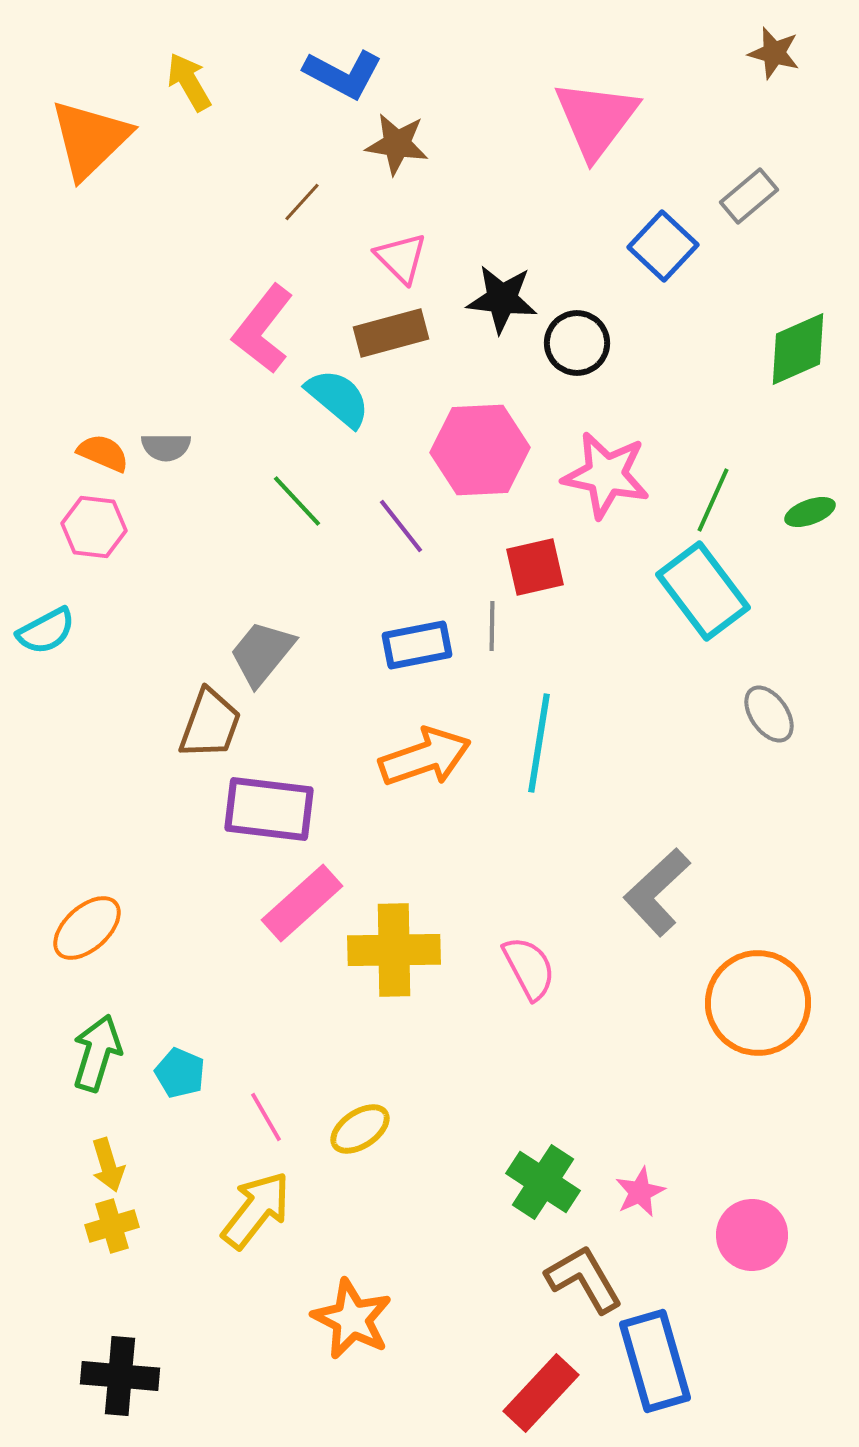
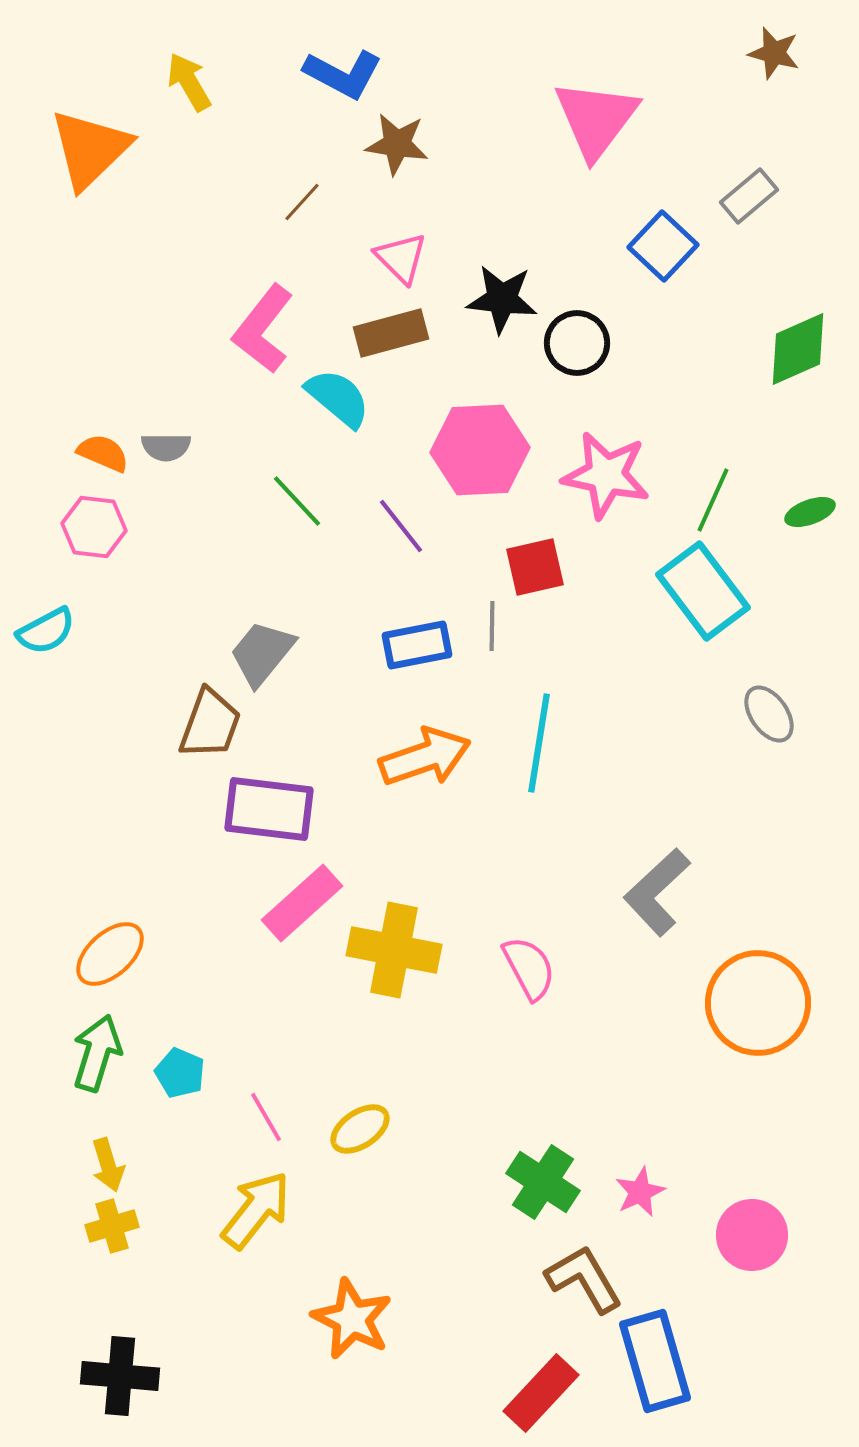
orange triangle at (90, 139): moved 10 px down
orange ellipse at (87, 928): moved 23 px right, 26 px down
yellow cross at (394, 950): rotated 12 degrees clockwise
